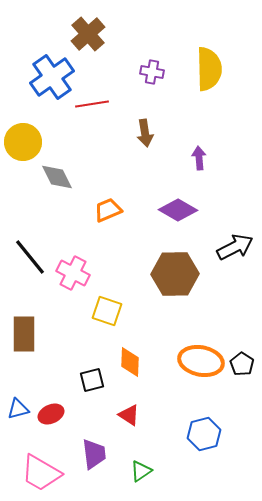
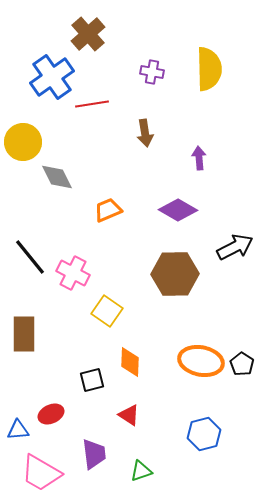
yellow square: rotated 16 degrees clockwise
blue triangle: moved 21 px down; rotated 10 degrees clockwise
green triangle: rotated 15 degrees clockwise
